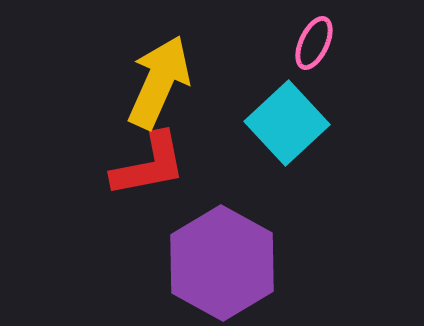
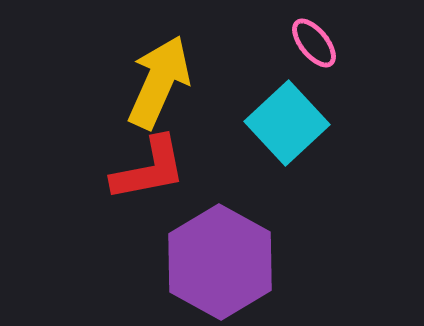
pink ellipse: rotated 64 degrees counterclockwise
red L-shape: moved 4 px down
purple hexagon: moved 2 px left, 1 px up
